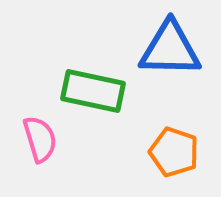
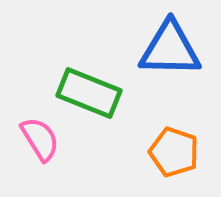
green rectangle: moved 4 px left, 2 px down; rotated 10 degrees clockwise
pink semicircle: rotated 15 degrees counterclockwise
